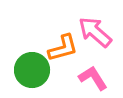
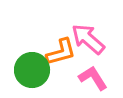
pink arrow: moved 7 px left, 7 px down
orange L-shape: moved 2 px left, 4 px down
